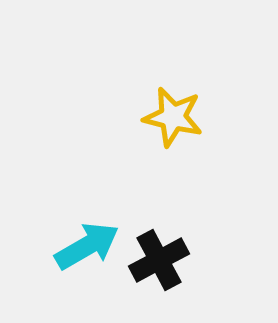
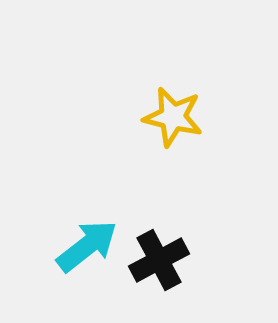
cyan arrow: rotated 8 degrees counterclockwise
